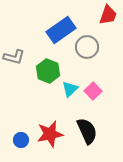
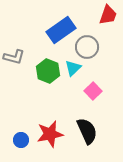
cyan triangle: moved 3 px right, 21 px up
